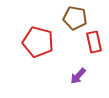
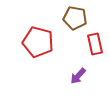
red rectangle: moved 1 px right, 2 px down
